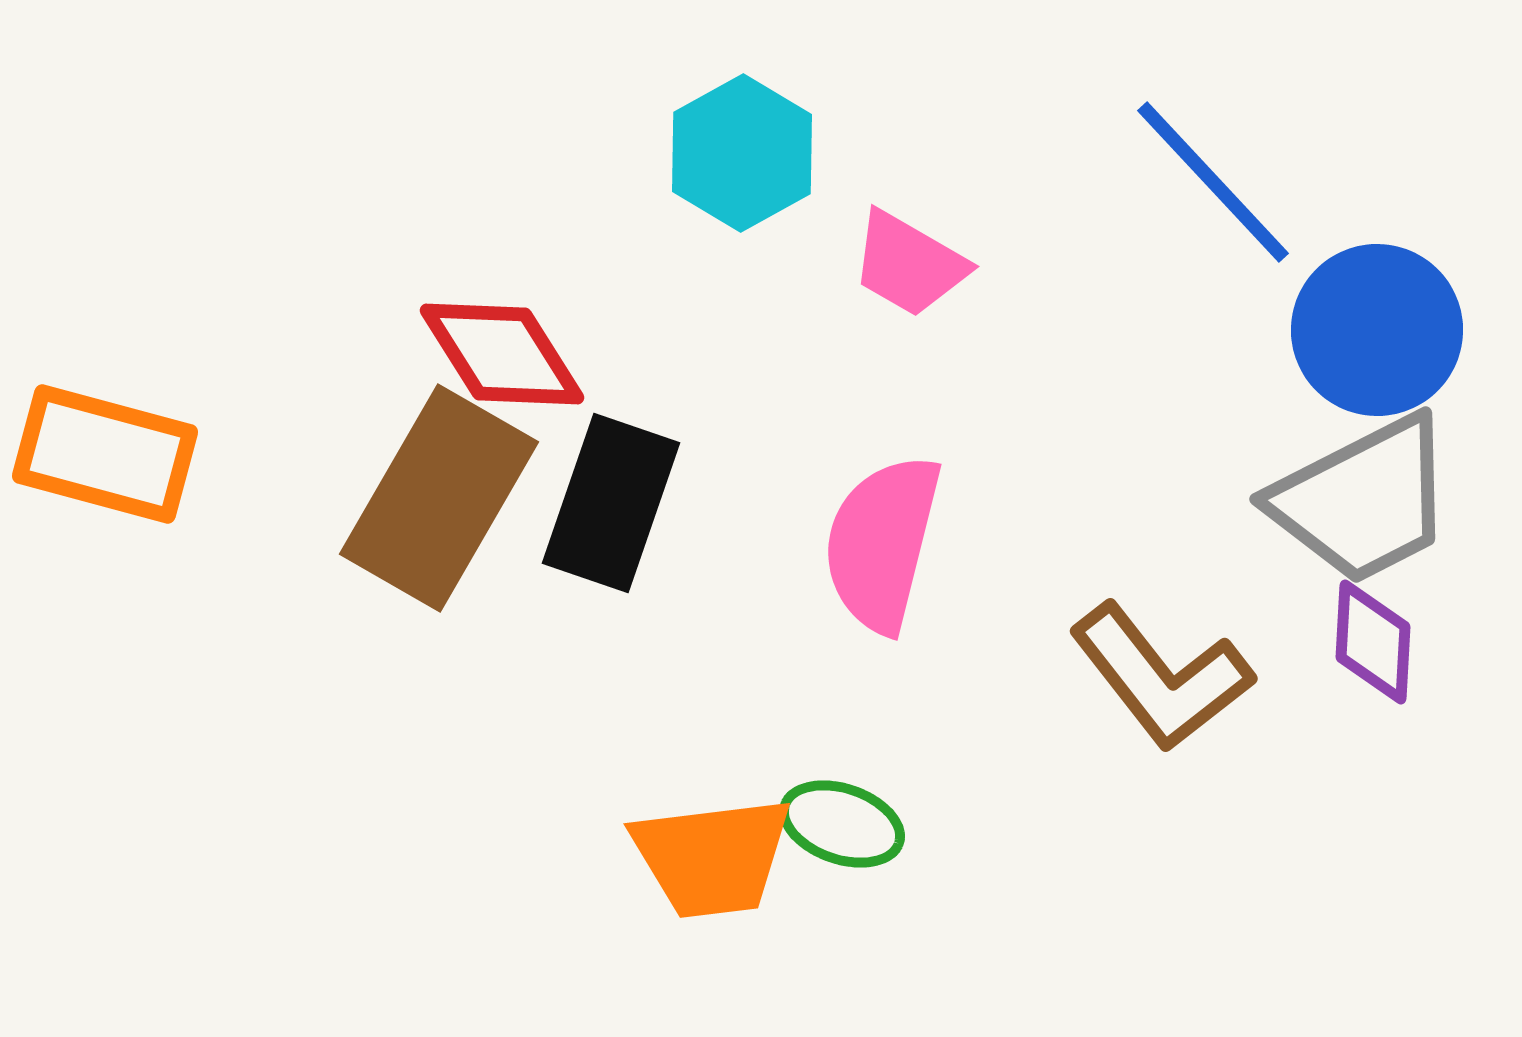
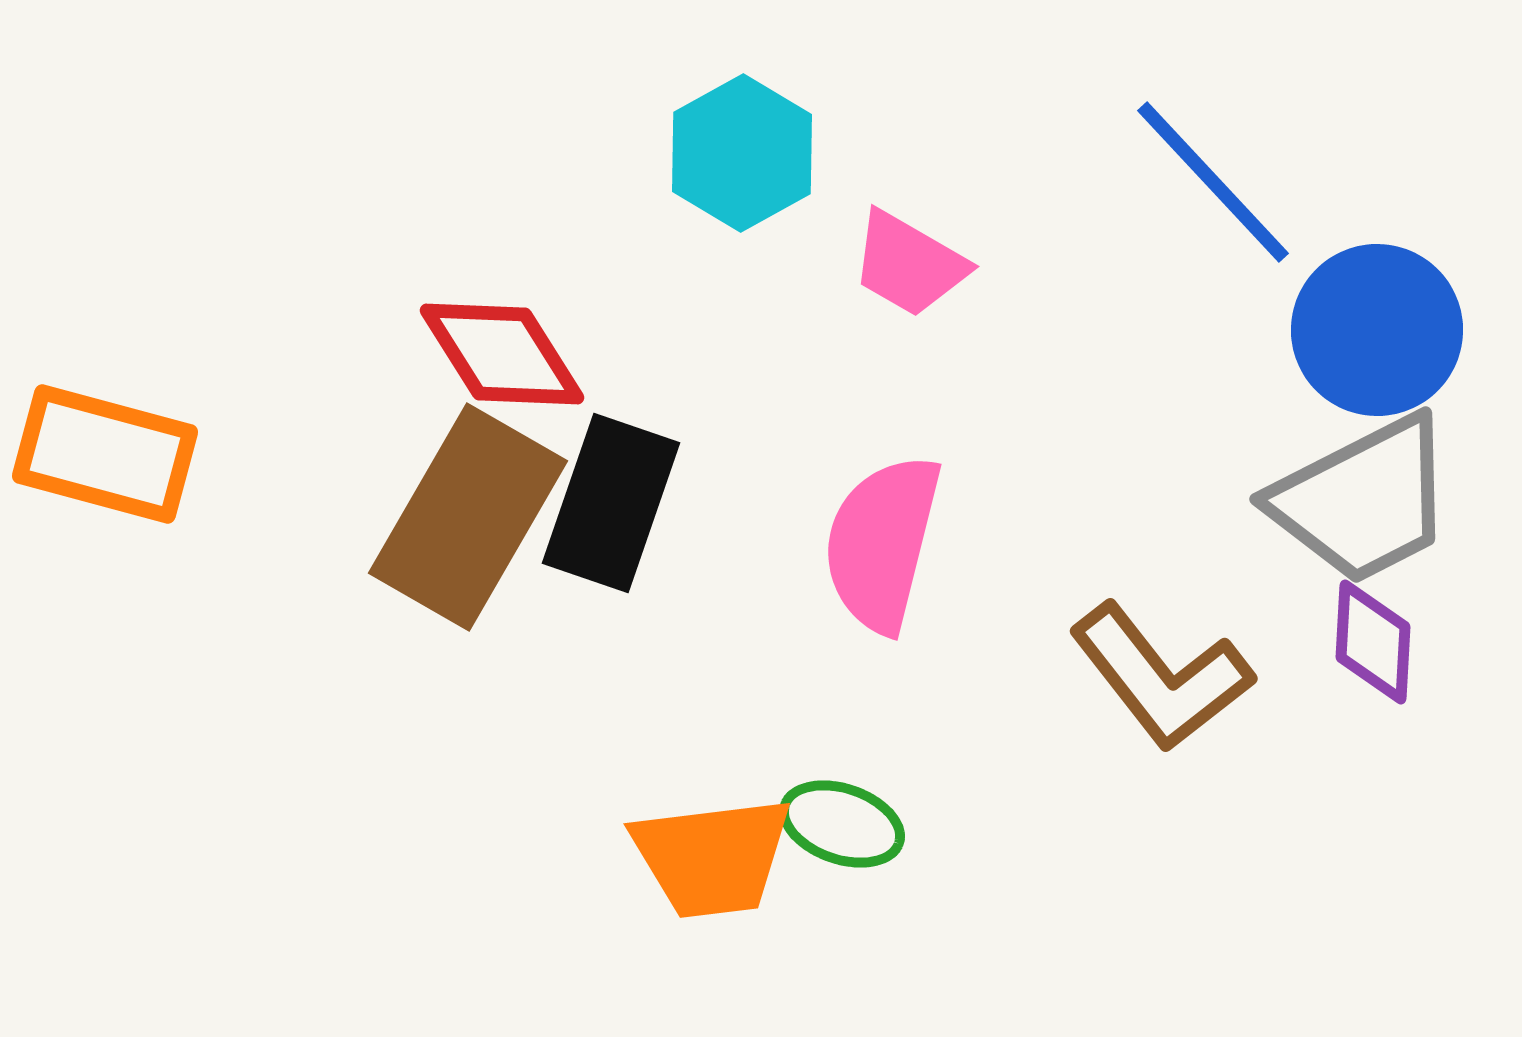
brown rectangle: moved 29 px right, 19 px down
